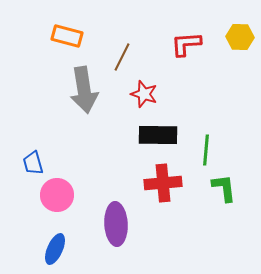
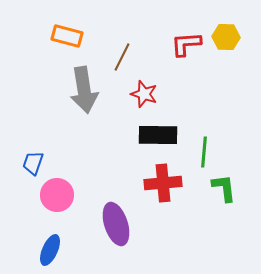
yellow hexagon: moved 14 px left
green line: moved 2 px left, 2 px down
blue trapezoid: rotated 35 degrees clockwise
purple ellipse: rotated 15 degrees counterclockwise
blue ellipse: moved 5 px left, 1 px down
